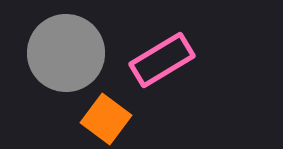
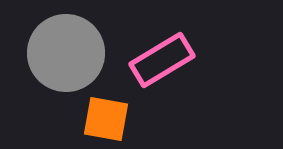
orange square: rotated 27 degrees counterclockwise
